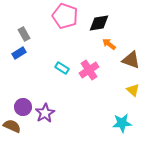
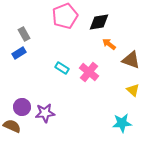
pink pentagon: rotated 30 degrees clockwise
black diamond: moved 1 px up
pink cross: moved 2 px down; rotated 18 degrees counterclockwise
purple circle: moved 1 px left
purple star: rotated 24 degrees clockwise
